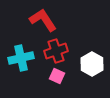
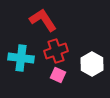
cyan cross: rotated 20 degrees clockwise
pink square: moved 1 px right, 1 px up
